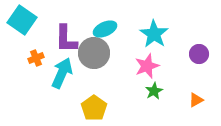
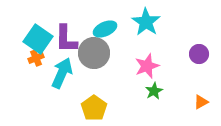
cyan square: moved 16 px right, 19 px down
cyan star: moved 8 px left, 12 px up
orange triangle: moved 5 px right, 2 px down
